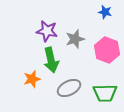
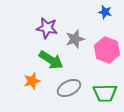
purple star: moved 3 px up
green arrow: rotated 45 degrees counterclockwise
orange star: moved 2 px down
